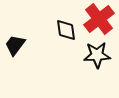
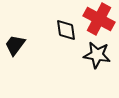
red cross: rotated 24 degrees counterclockwise
black star: rotated 12 degrees clockwise
